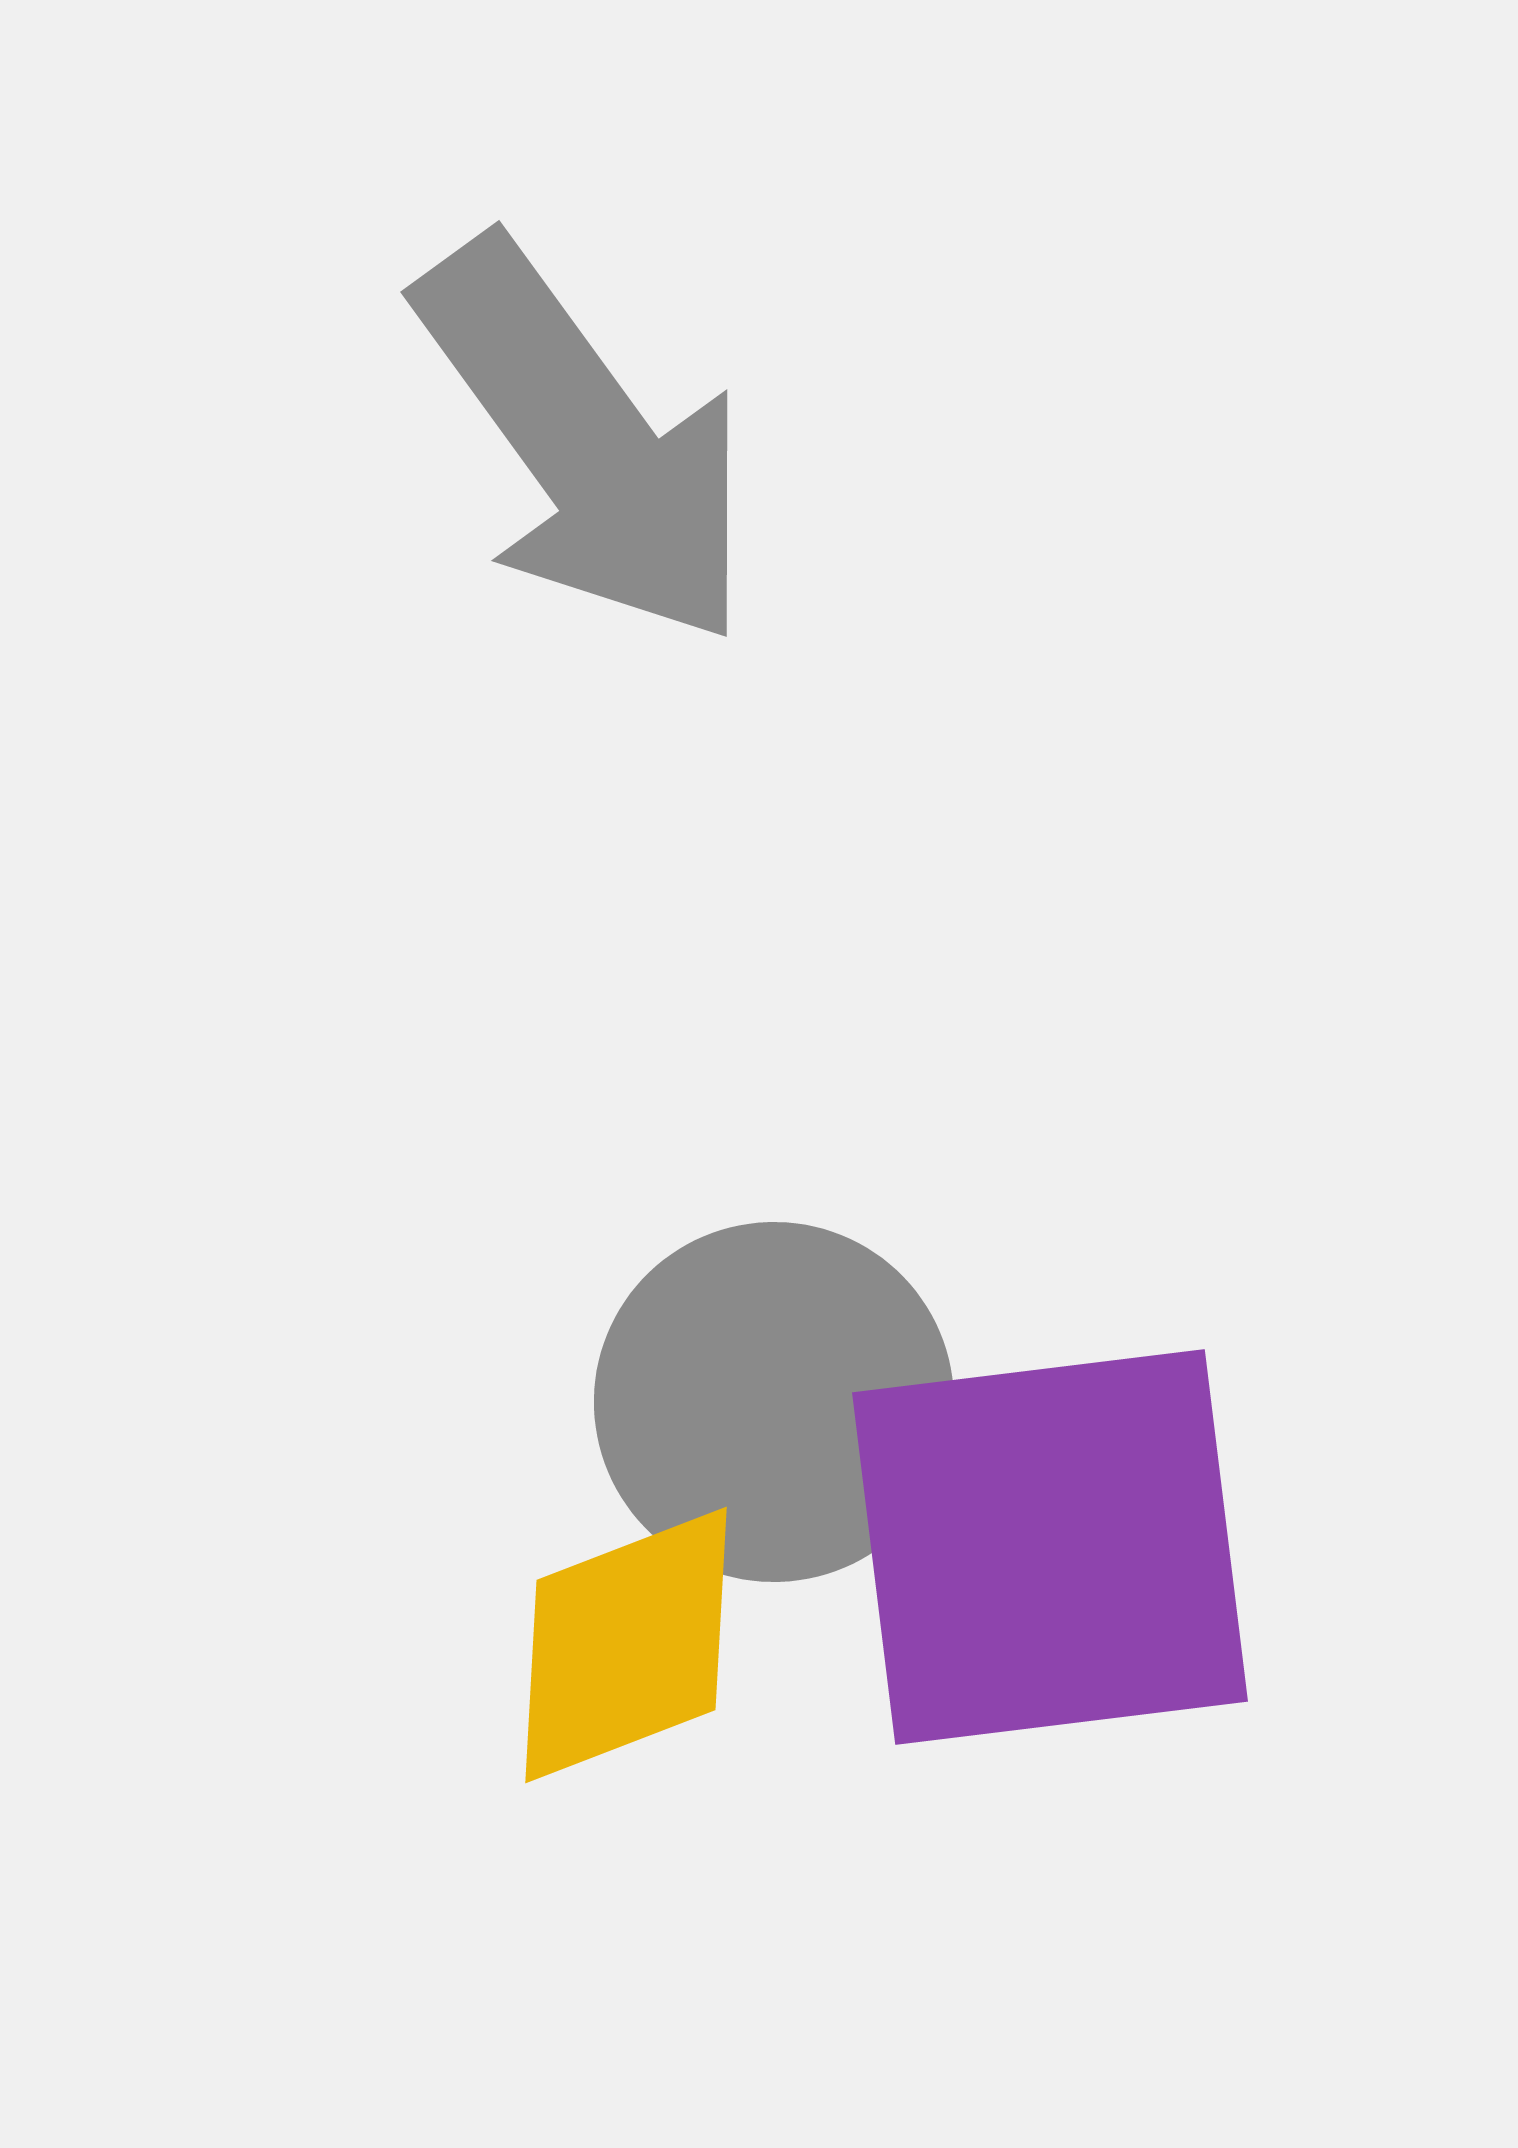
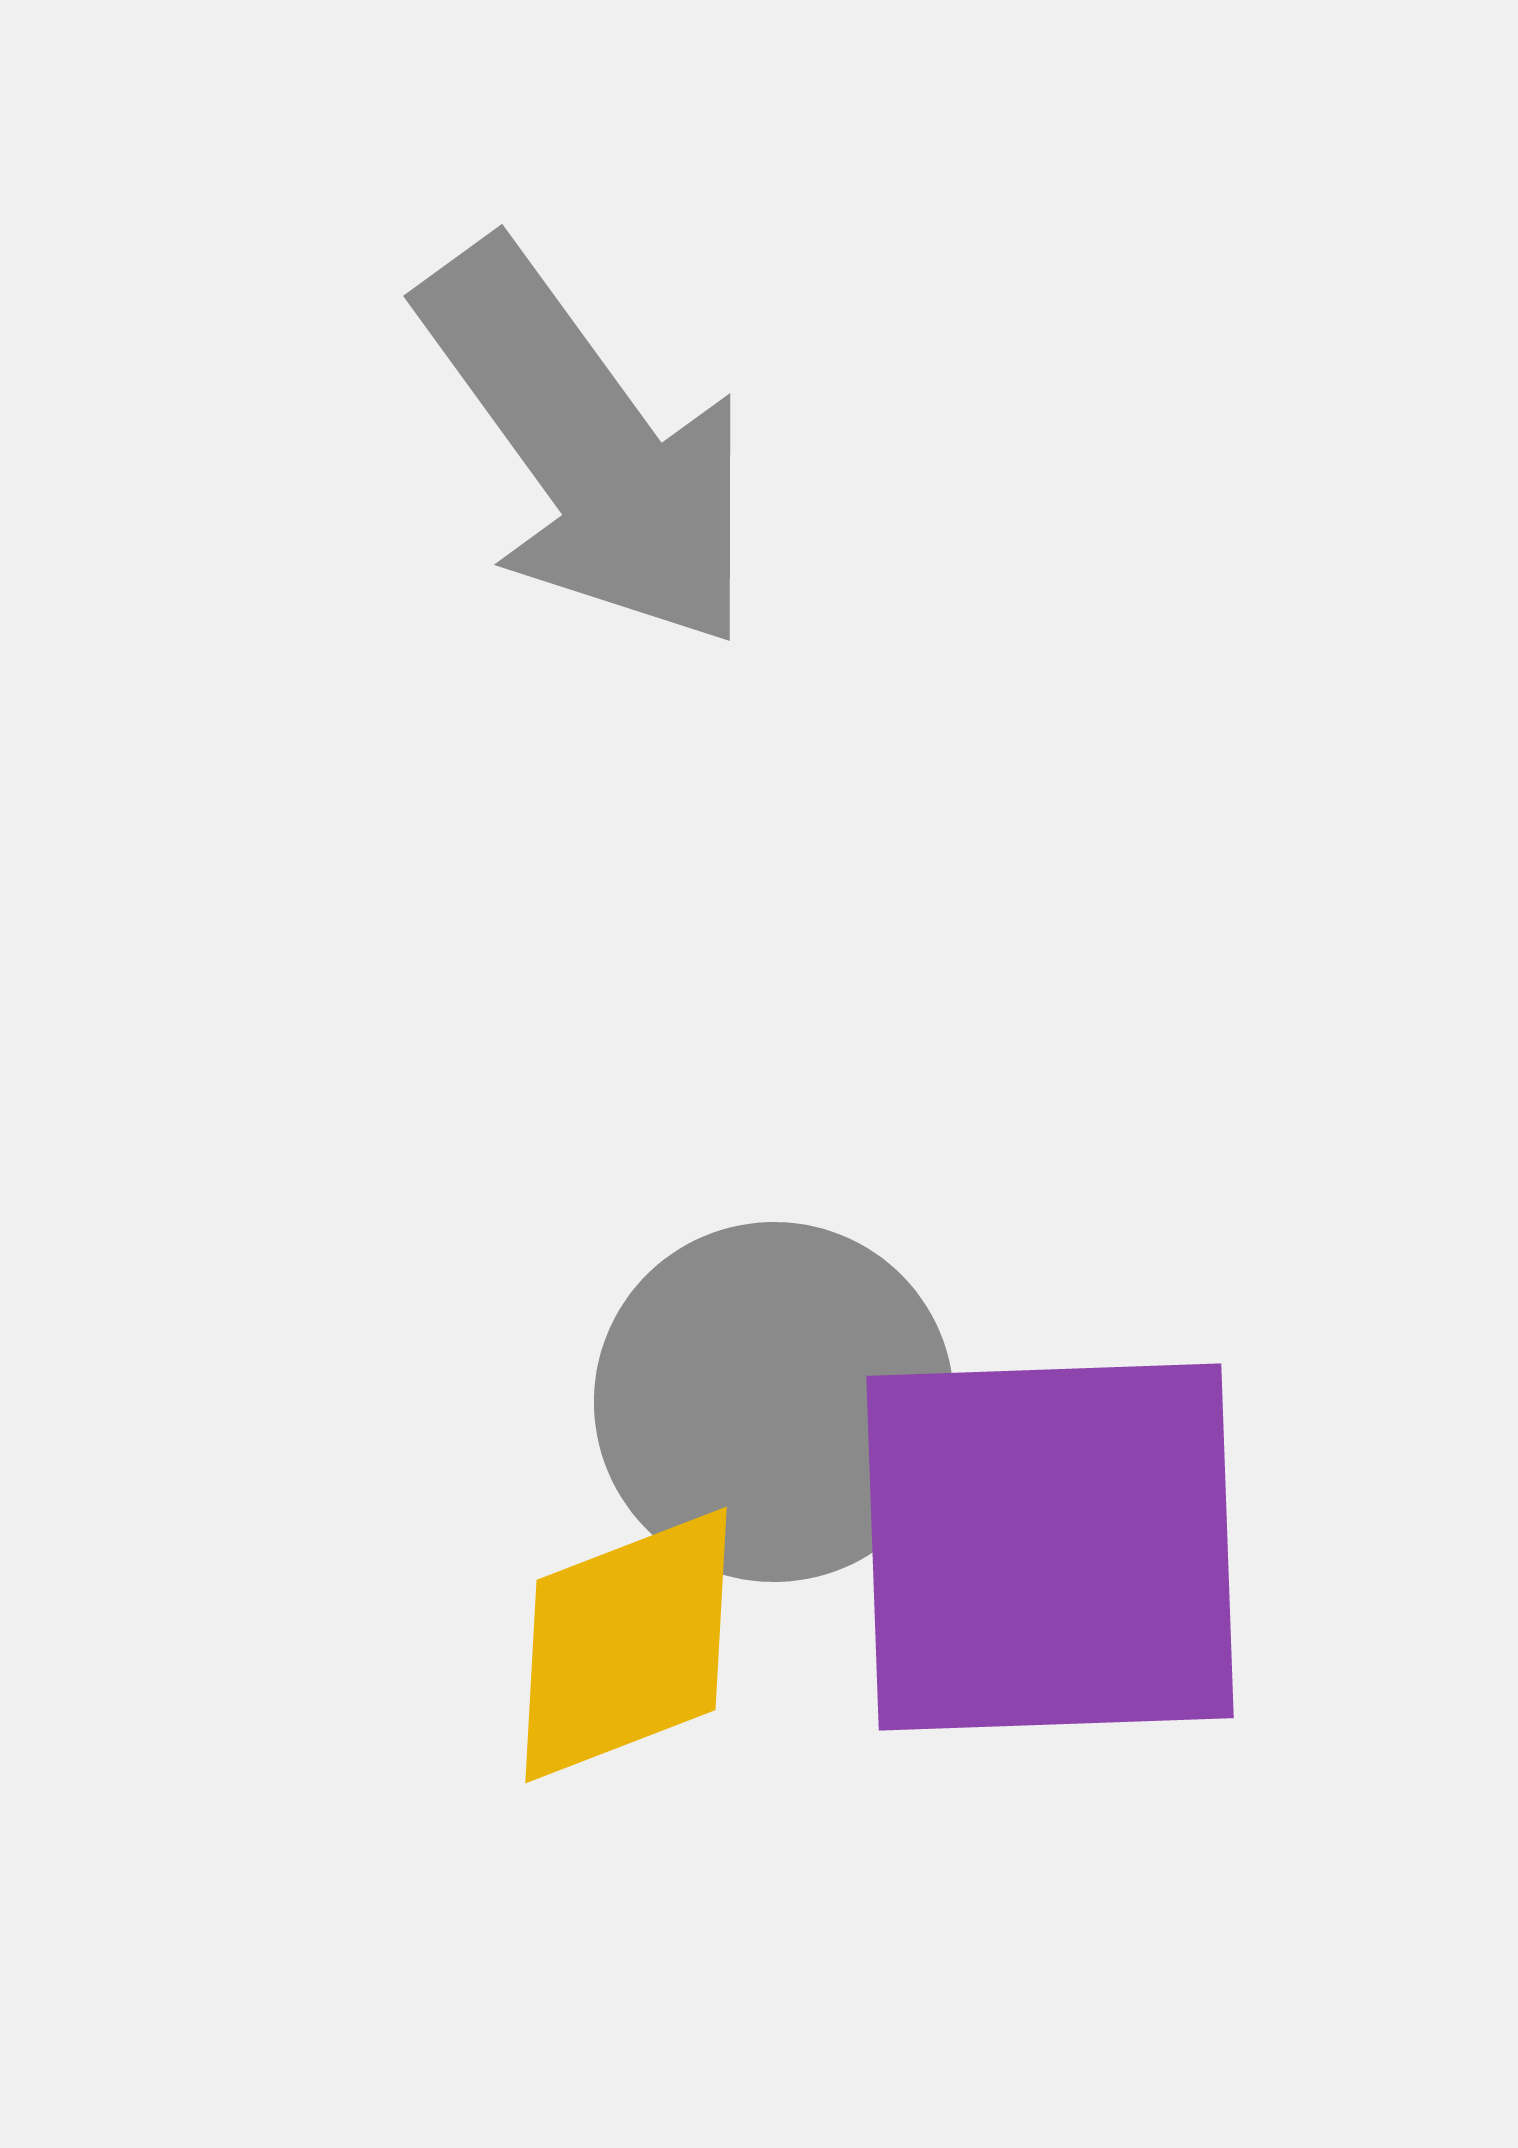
gray arrow: moved 3 px right, 4 px down
purple square: rotated 5 degrees clockwise
